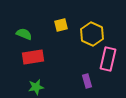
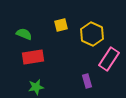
pink rectangle: moved 1 px right; rotated 20 degrees clockwise
